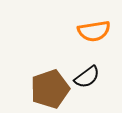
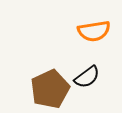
brown pentagon: rotated 6 degrees counterclockwise
